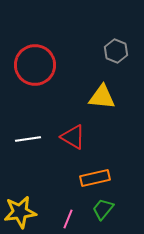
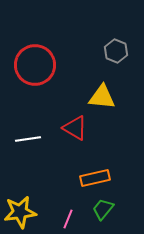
red triangle: moved 2 px right, 9 px up
